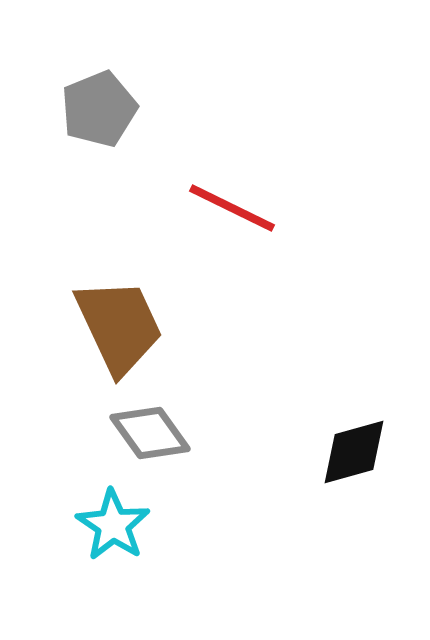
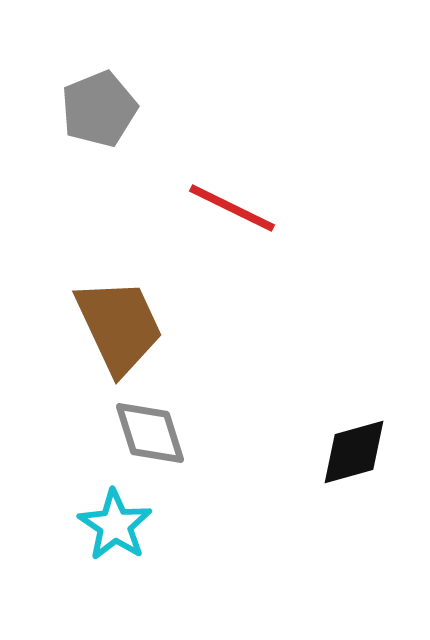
gray diamond: rotated 18 degrees clockwise
cyan star: moved 2 px right
